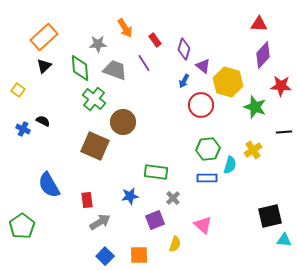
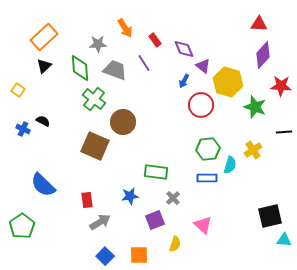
purple diamond at (184, 49): rotated 40 degrees counterclockwise
blue semicircle at (49, 185): moved 6 px left; rotated 16 degrees counterclockwise
